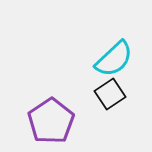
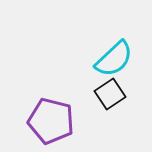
purple pentagon: rotated 24 degrees counterclockwise
